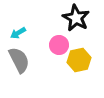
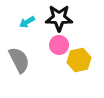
black star: moved 17 px left; rotated 28 degrees counterclockwise
cyan arrow: moved 9 px right, 11 px up
